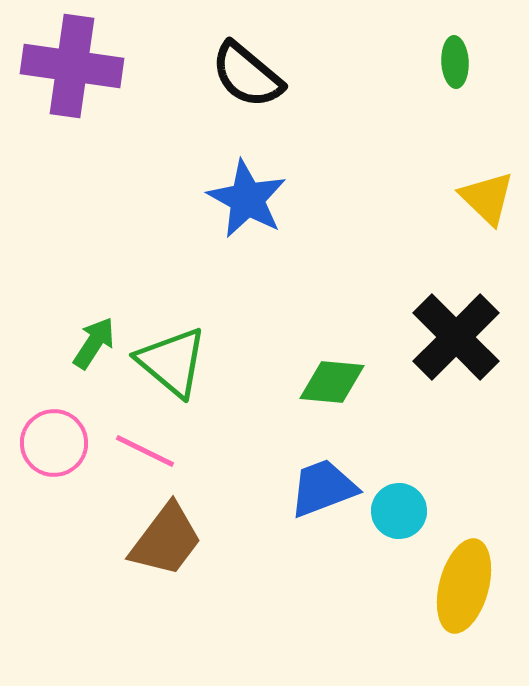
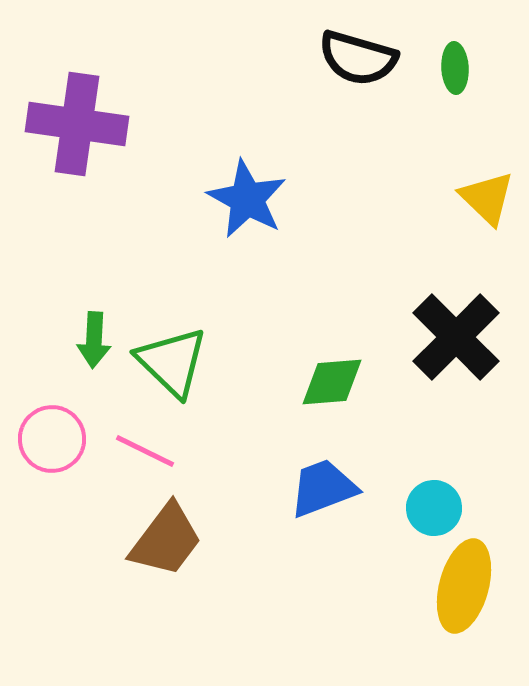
green ellipse: moved 6 px down
purple cross: moved 5 px right, 58 px down
black semicircle: moved 111 px right, 17 px up; rotated 24 degrees counterclockwise
green arrow: moved 3 px up; rotated 150 degrees clockwise
green triangle: rotated 4 degrees clockwise
green diamond: rotated 10 degrees counterclockwise
pink circle: moved 2 px left, 4 px up
cyan circle: moved 35 px right, 3 px up
